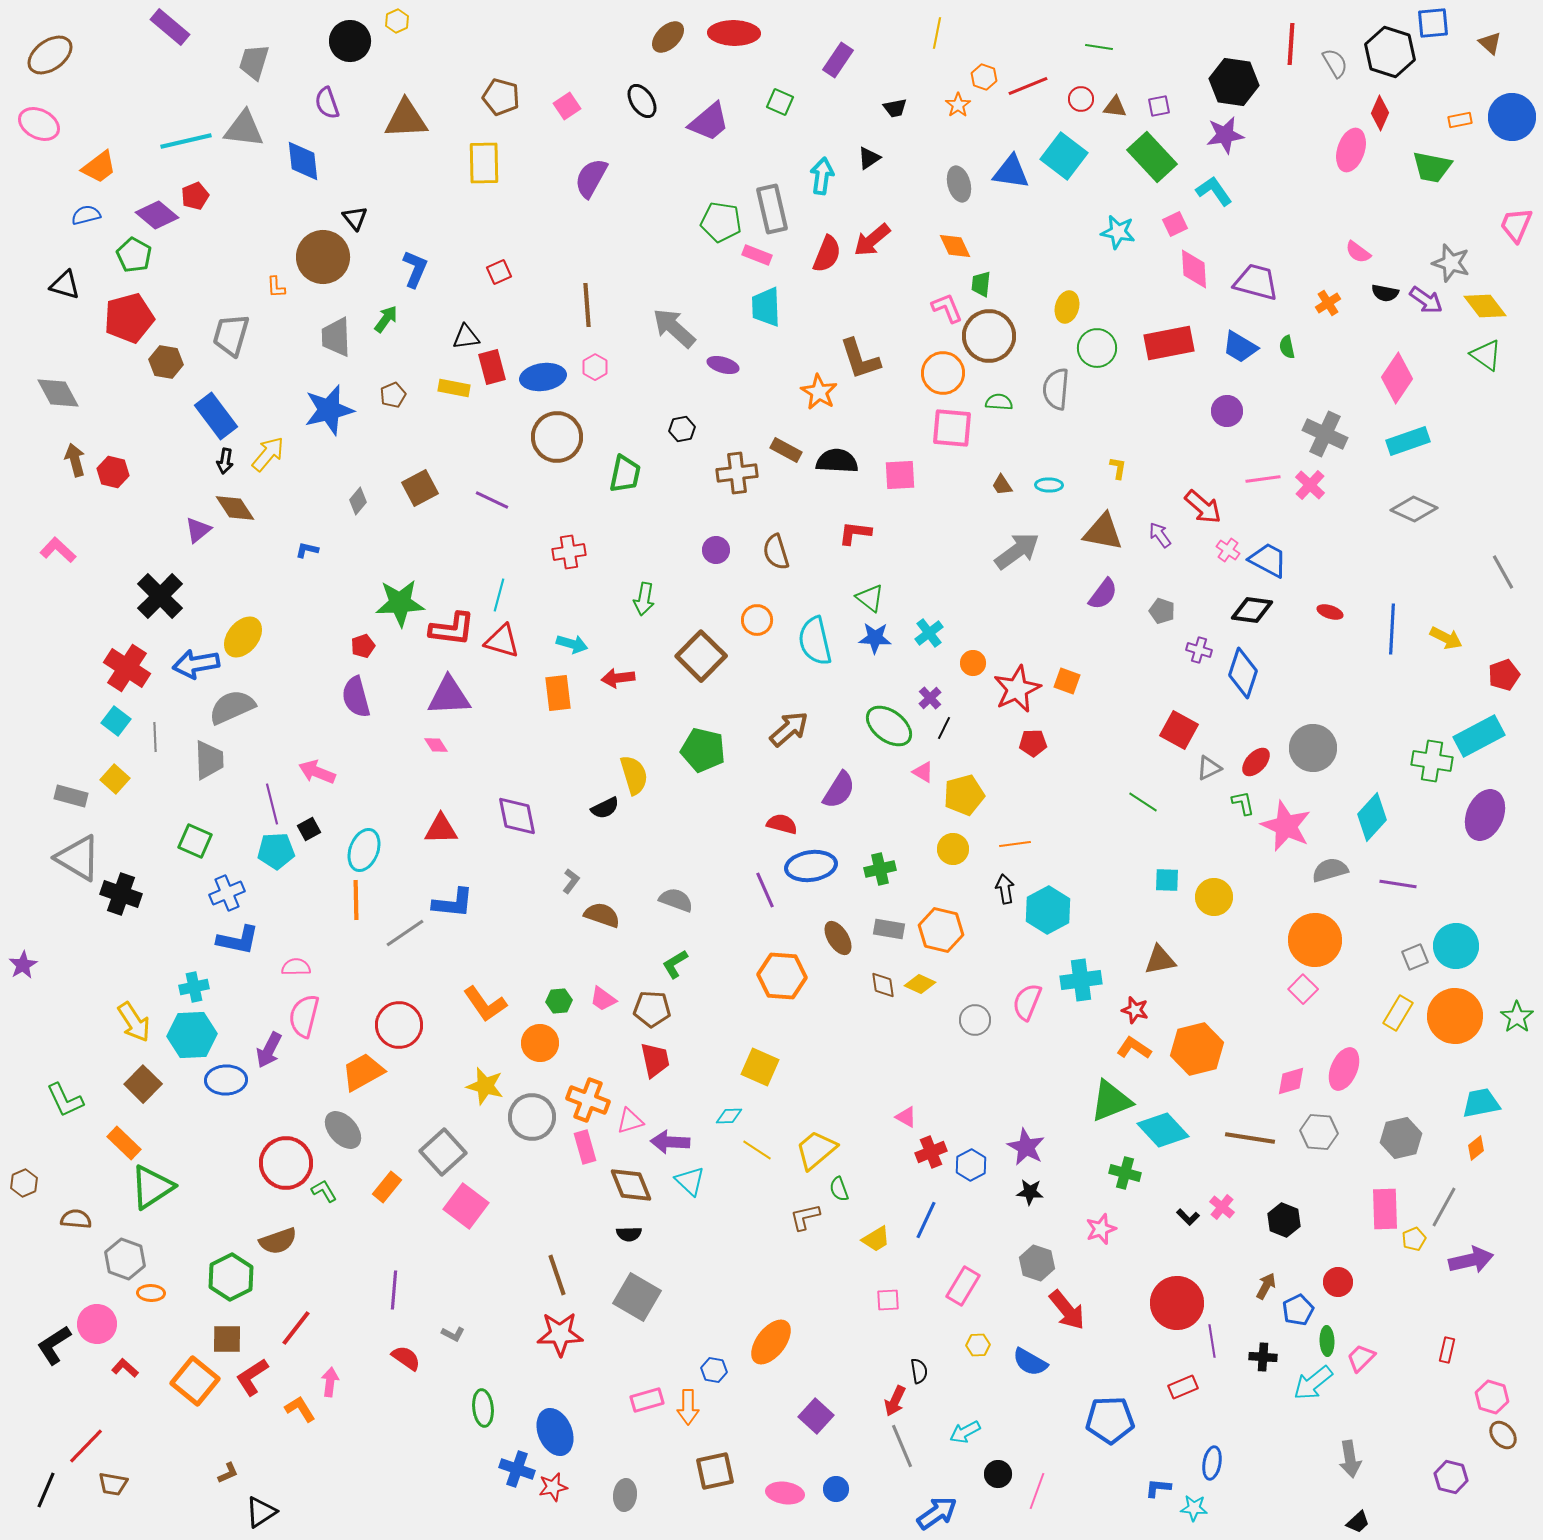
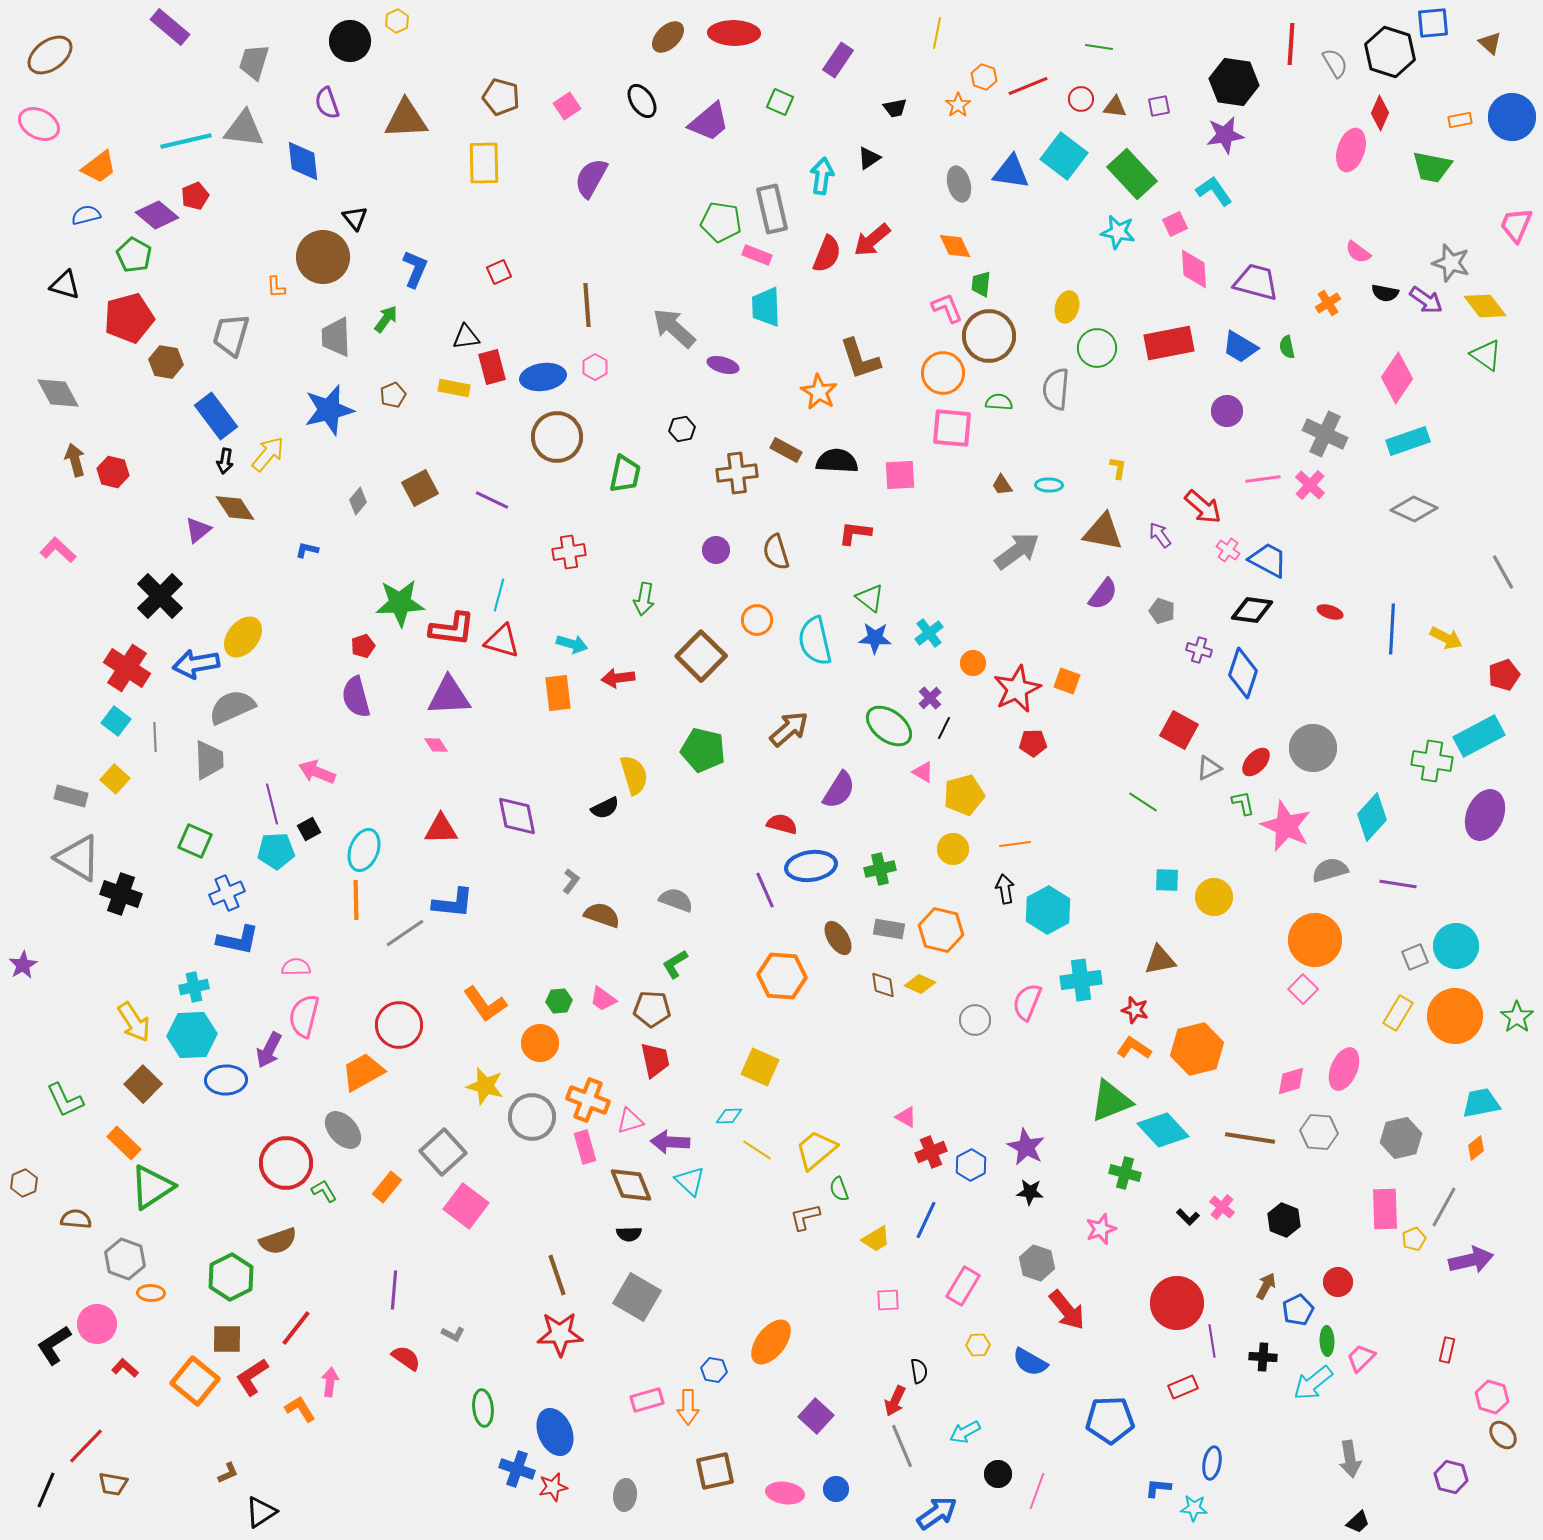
green rectangle at (1152, 157): moved 20 px left, 17 px down
